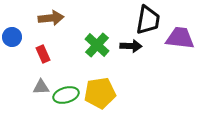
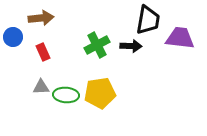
brown arrow: moved 10 px left
blue circle: moved 1 px right
green cross: rotated 20 degrees clockwise
red rectangle: moved 2 px up
green ellipse: rotated 20 degrees clockwise
